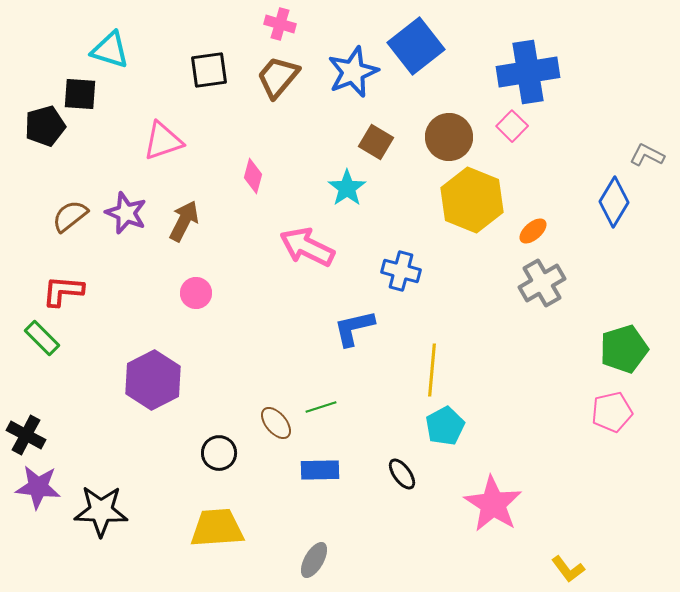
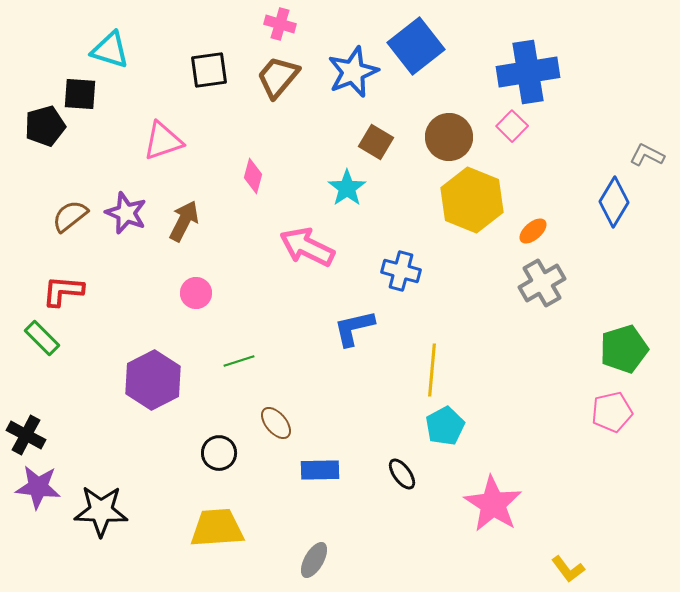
green line at (321, 407): moved 82 px left, 46 px up
